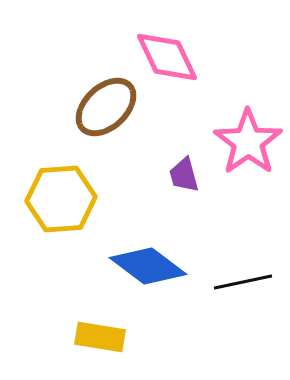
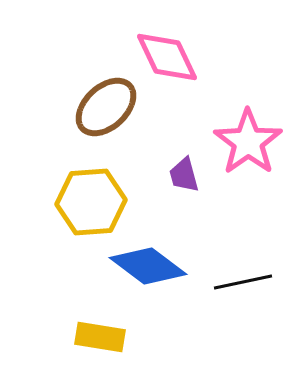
yellow hexagon: moved 30 px right, 3 px down
